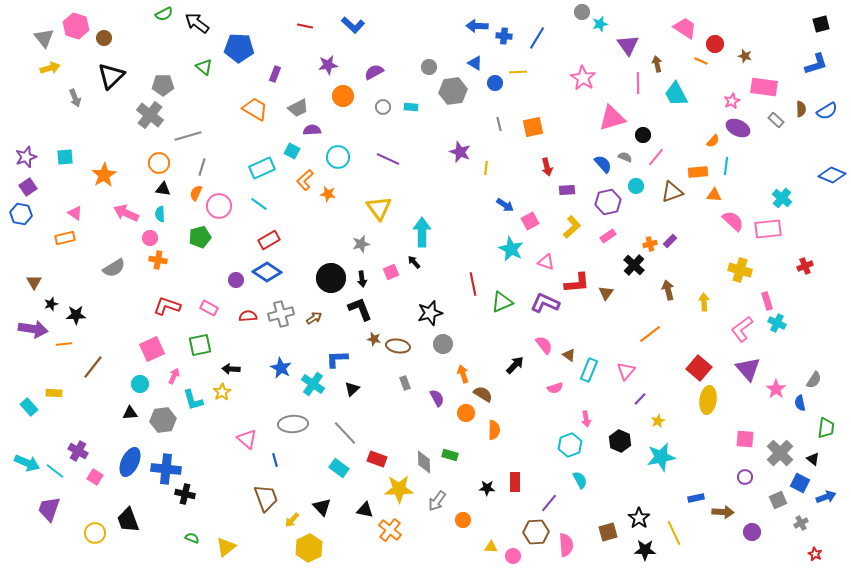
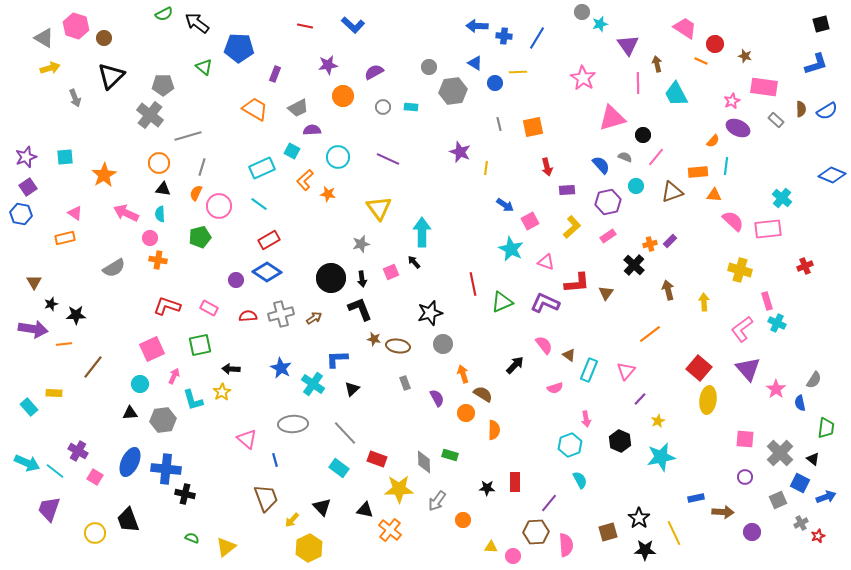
gray triangle at (44, 38): rotated 20 degrees counterclockwise
blue semicircle at (603, 164): moved 2 px left, 1 px down
red star at (815, 554): moved 3 px right, 18 px up; rotated 24 degrees clockwise
